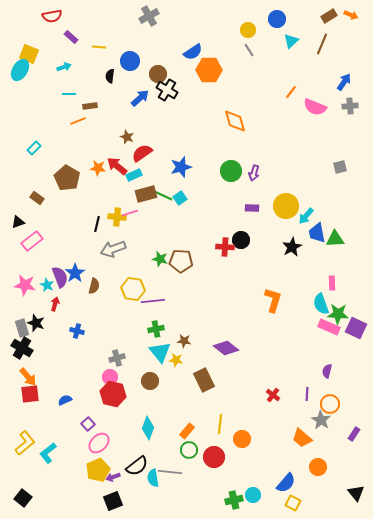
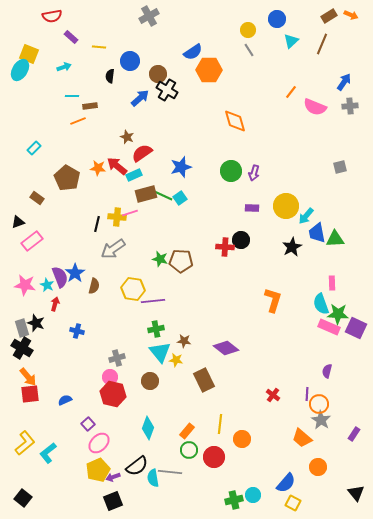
cyan line at (69, 94): moved 3 px right, 2 px down
gray arrow at (113, 249): rotated 15 degrees counterclockwise
orange circle at (330, 404): moved 11 px left
